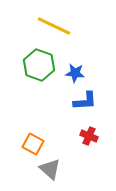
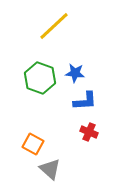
yellow line: rotated 68 degrees counterclockwise
green hexagon: moved 1 px right, 13 px down
red cross: moved 4 px up
